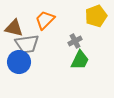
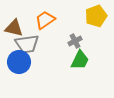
orange trapezoid: rotated 10 degrees clockwise
